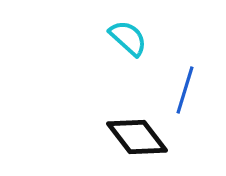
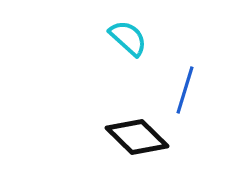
black diamond: rotated 8 degrees counterclockwise
